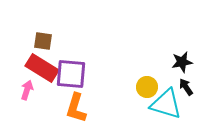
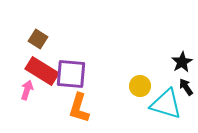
brown square: moved 5 px left, 2 px up; rotated 24 degrees clockwise
black star: rotated 20 degrees counterclockwise
red rectangle: moved 3 px down
yellow circle: moved 7 px left, 1 px up
orange L-shape: moved 3 px right
